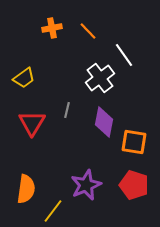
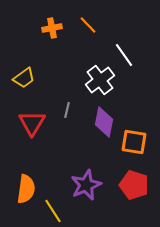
orange line: moved 6 px up
white cross: moved 2 px down
yellow line: rotated 70 degrees counterclockwise
